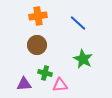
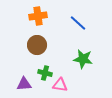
green star: rotated 18 degrees counterclockwise
pink triangle: rotated 14 degrees clockwise
